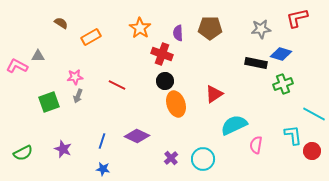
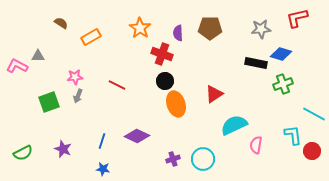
purple cross: moved 2 px right, 1 px down; rotated 24 degrees clockwise
